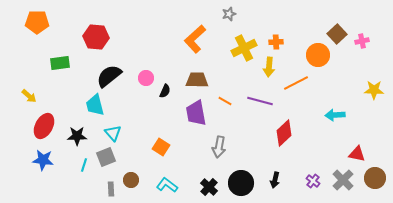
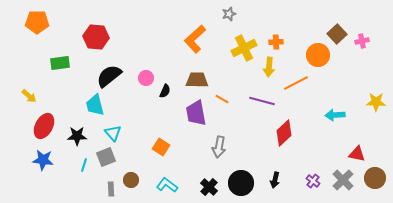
yellow star at (374, 90): moved 2 px right, 12 px down
orange line at (225, 101): moved 3 px left, 2 px up
purple line at (260, 101): moved 2 px right
